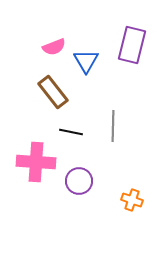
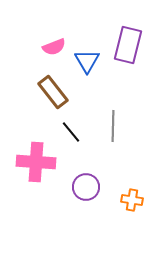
purple rectangle: moved 4 px left
blue triangle: moved 1 px right
black line: rotated 40 degrees clockwise
purple circle: moved 7 px right, 6 px down
orange cross: rotated 10 degrees counterclockwise
